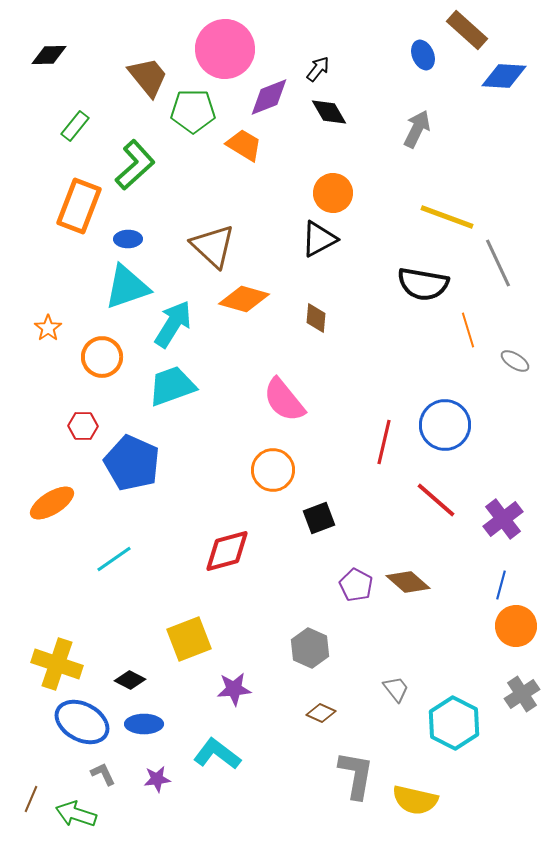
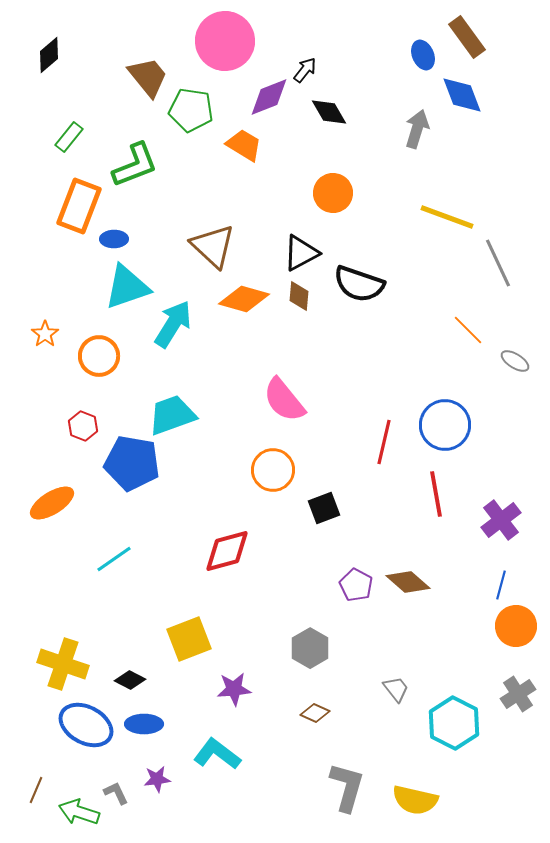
brown rectangle at (467, 30): moved 7 px down; rotated 12 degrees clockwise
pink circle at (225, 49): moved 8 px up
black diamond at (49, 55): rotated 39 degrees counterclockwise
black arrow at (318, 69): moved 13 px left, 1 px down
blue diamond at (504, 76): moved 42 px left, 19 px down; rotated 66 degrees clockwise
green pentagon at (193, 111): moved 2 px left, 1 px up; rotated 9 degrees clockwise
green rectangle at (75, 126): moved 6 px left, 11 px down
gray arrow at (417, 129): rotated 9 degrees counterclockwise
green L-shape at (135, 165): rotated 21 degrees clockwise
blue ellipse at (128, 239): moved 14 px left
black triangle at (319, 239): moved 18 px left, 14 px down
black semicircle at (423, 284): moved 64 px left; rotated 9 degrees clockwise
brown diamond at (316, 318): moved 17 px left, 22 px up
orange star at (48, 328): moved 3 px left, 6 px down
orange line at (468, 330): rotated 28 degrees counterclockwise
orange circle at (102, 357): moved 3 px left, 1 px up
cyan trapezoid at (172, 386): moved 29 px down
red hexagon at (83, 426): rotated 20 degrees clockwise
blue pentagon at (132, 463): rotated 14 degrees counterclockwise
red line at (436, 500): moved 6 px up; rotated 39 degrees clockwise
black square at (319, 518): moved 5 px right, 10 px up
purple cross at (503, 519): moved 2 px left, 1 px down
gray hexagon at (310, 648): rotated 6 degrees clockwise
yellow cross at (57, 664): moved 6 px right
gray cross at (522, 694): moved 4 px left
brown diamond at (321, 713): moved 6 px left
blue ellipse at (82, 722): moved 4 px right, 3 px down
gray L-shape at (103, 774): moved 13 px right, 19 px down
gray L-shape at (356, 775): moved 9 px left, 12 px down; rotated 6 degrees clockwise
brown line at (31, 799): moved 5 px right, 9 px up
green arrow at (76, 814): moved 3 px right, 2 px up
